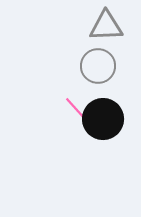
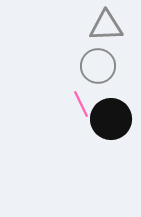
pink line: moved 5 px right, 5 px up; rotated 16 degrees clockwise
black circle: moved 8 px right
